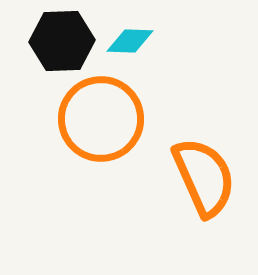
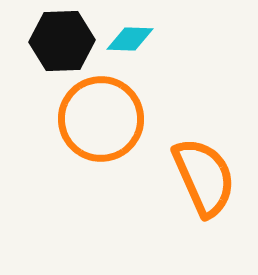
cyan diamond: moved 2 px up
